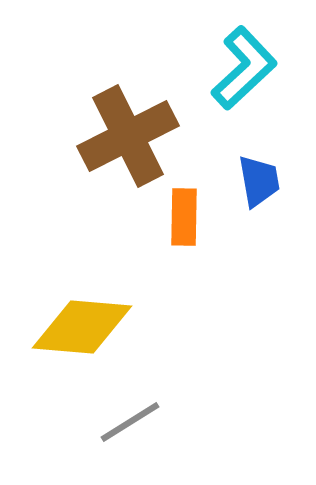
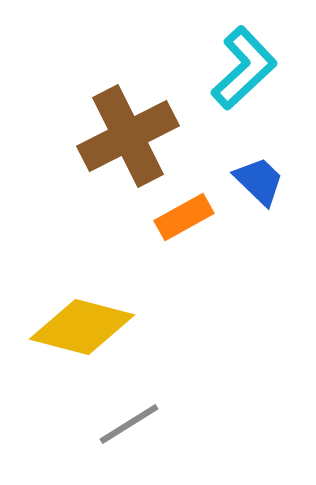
blue trapezoid: rotated 36 degrees counterclockwise
orange rectangle: rotated 60 degrees clockwise
yellow diamond: rotated 10 degrees clockwise
gray line: moved 1 px left, 2 px down
